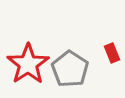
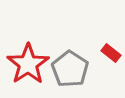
red rectangle: moved 1 px left; rotated 30 degrees counterclockwise
